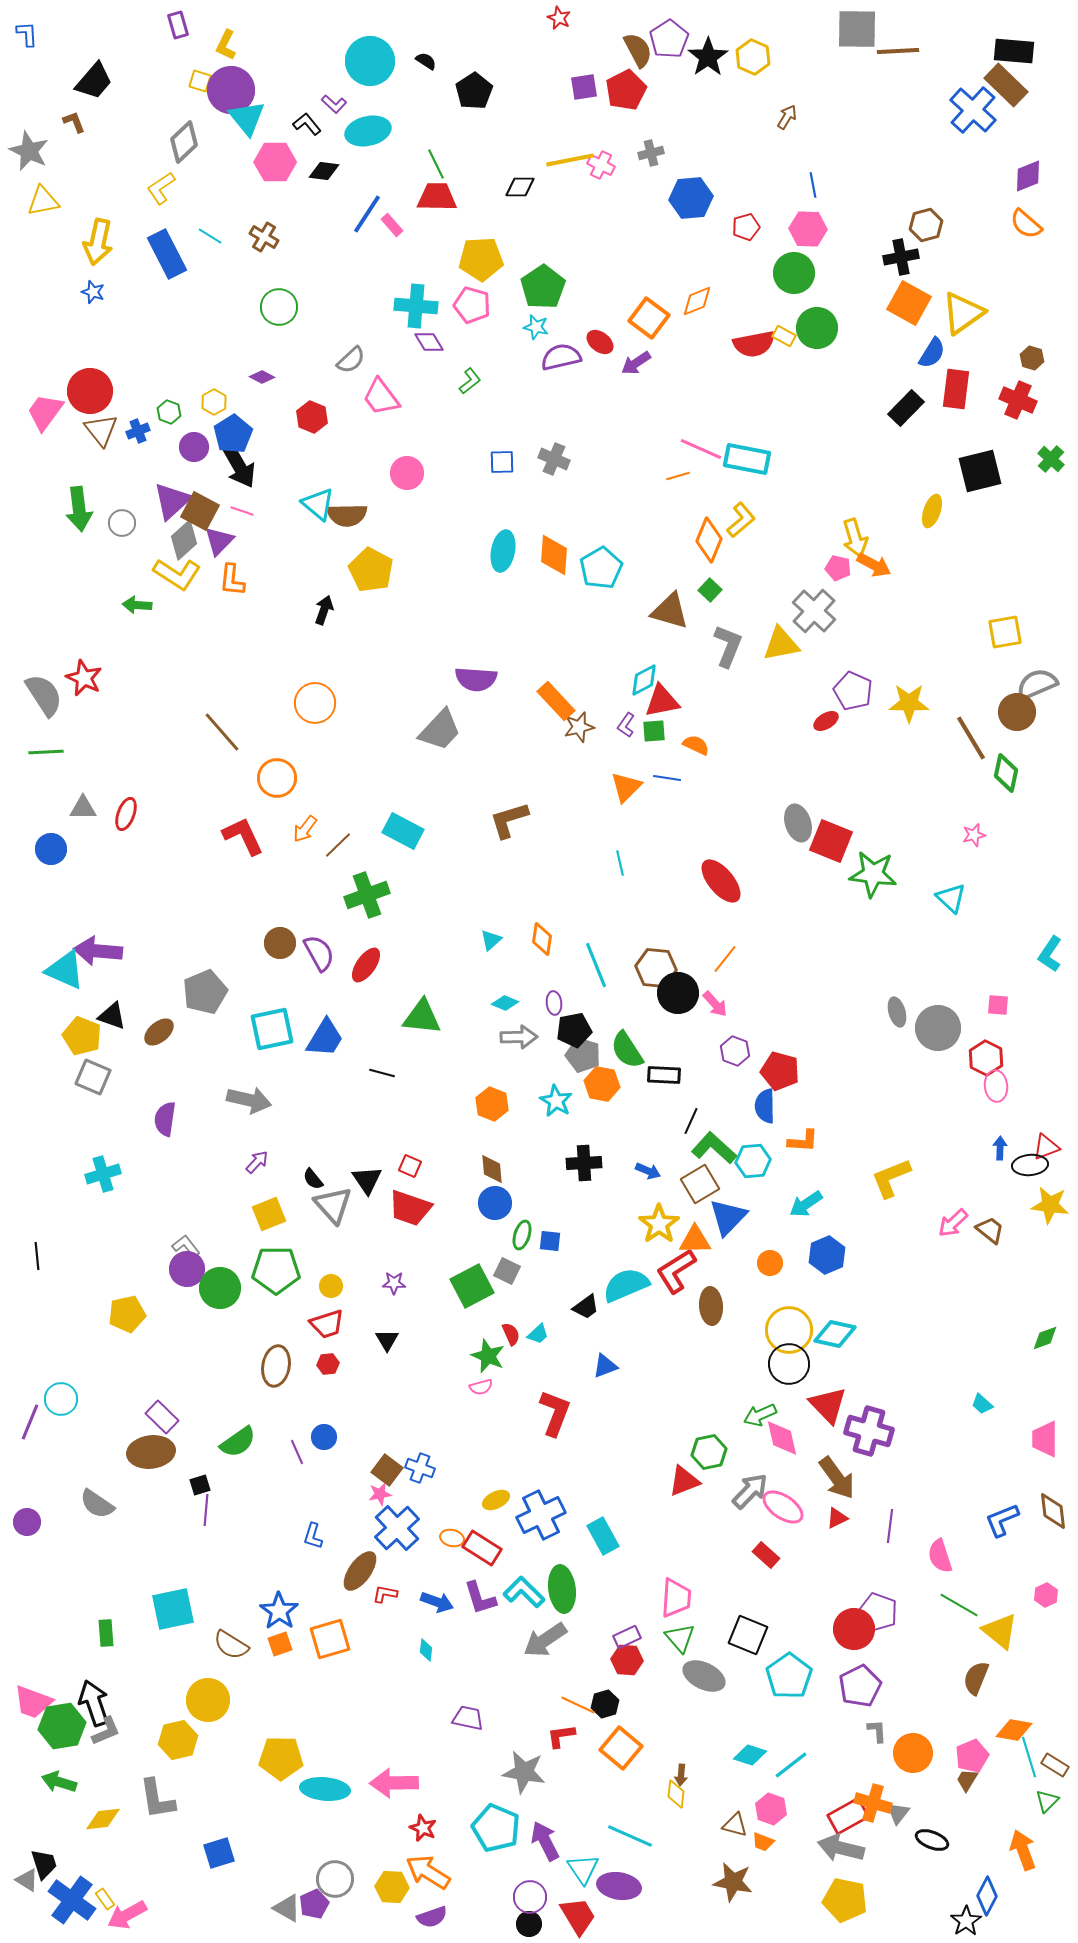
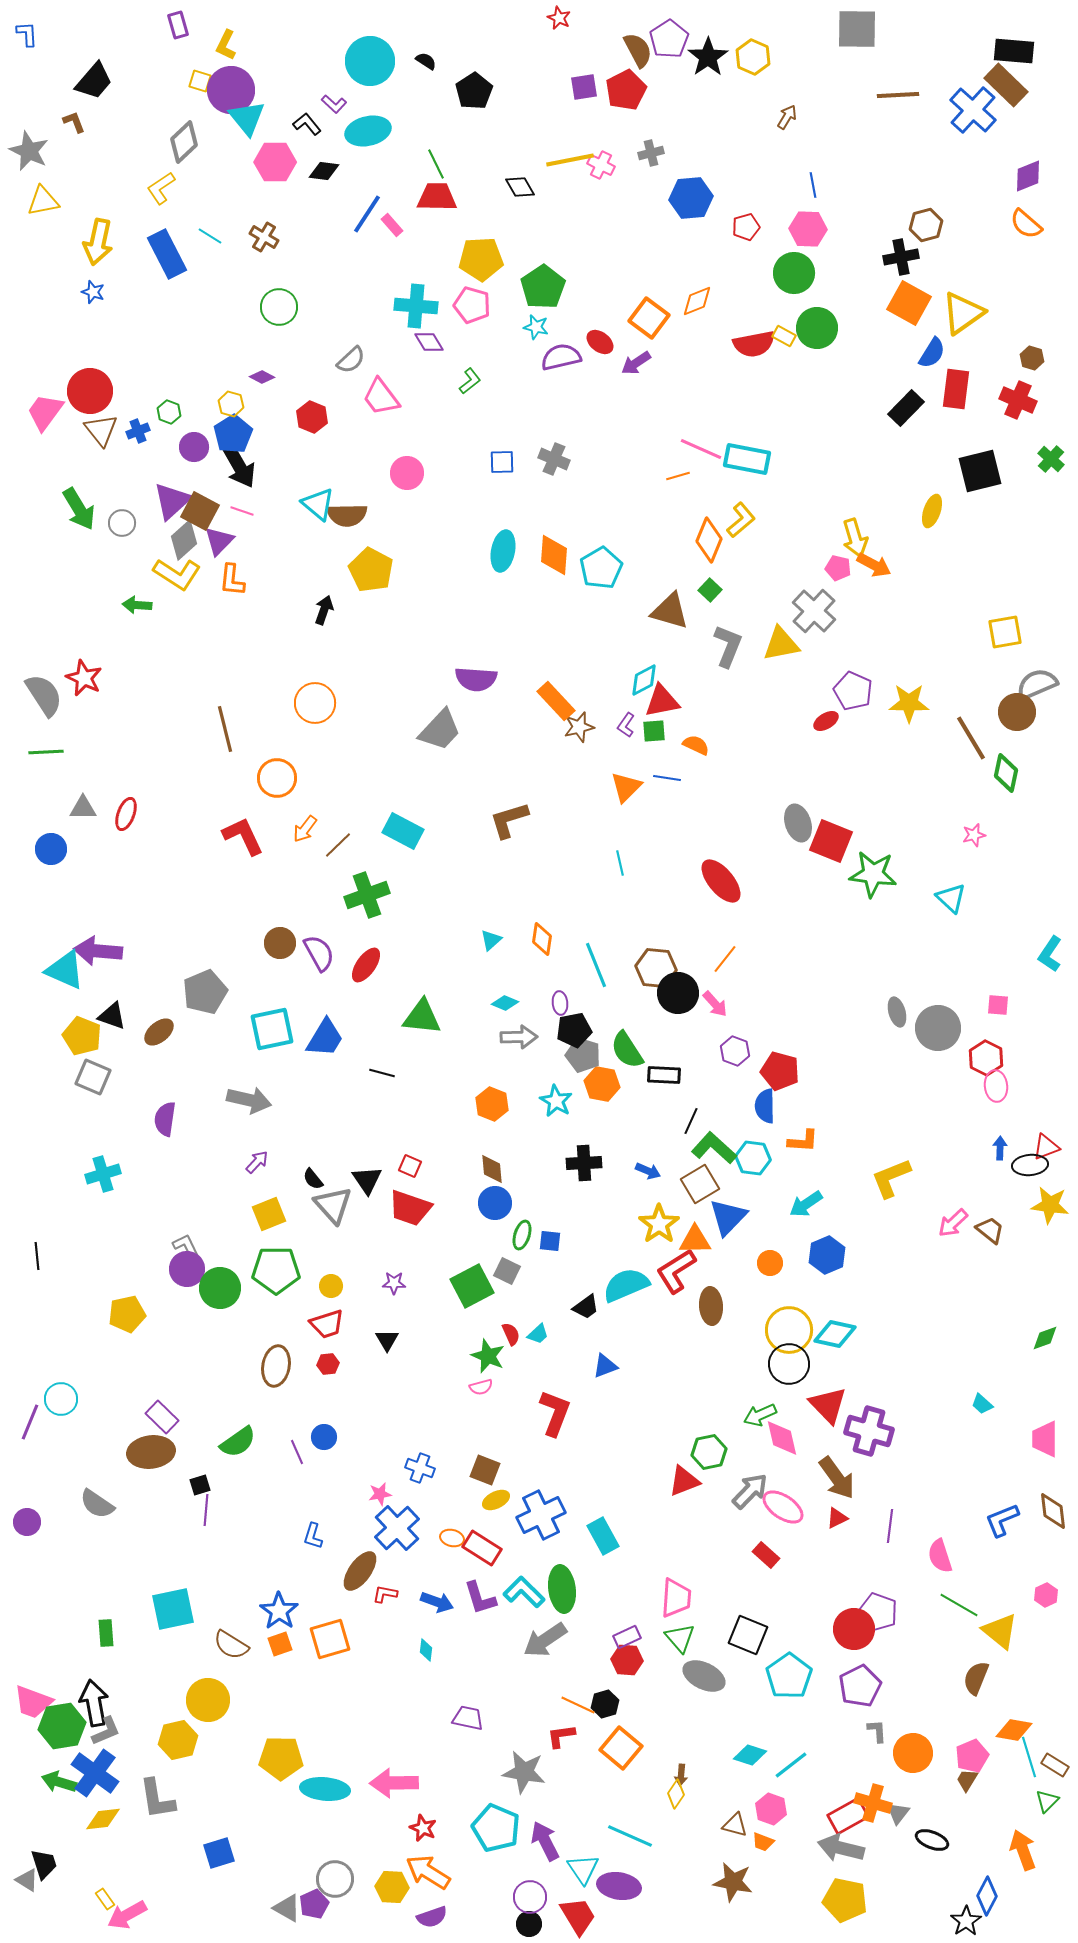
brown line at (898, 51): moved 44 px down
black diamond at (520, 187): rotated 60 degrees clockwise
yellow hexagon at (214, 402): moved 17 px right, 2 px down; rotated 15 degrees counterclockwise
green arrow at (79, 509): rotated 24 degrees counterclockwise
brown line at (222, 732): moved 3 px right, 3 px up; rotated 27 degrees clockwise
purple ellipse at (554, 1003): moved 6 px right
cyan hexagon at (753, 1161): moved 3 px up; rotated 12 degrees clockwise
gray L-shape at (186, 1246): rotated 12 degrees clockwise
brown square at (387, 1470): moved 98 px right; rotated 16 degrees counterclockwise
black arrow at (94, 1703): rotated 9 degrees clockwise
yellow diamond at (676, 1794): rotated 28 degrees clockwise
blue cross at (72, 1900): moved 23 px right, 127 px up
